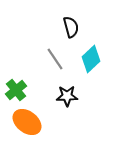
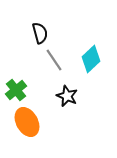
black semicircle: moved 31 px left, 6 px down
gray line: moved 1 px left, 1 px down
black star: rotated 25 degrees clockwise
orange ellipse: rotated 24 degrees clockwise
